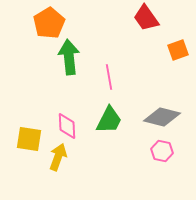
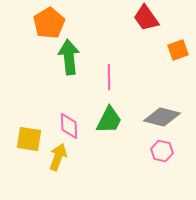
pink line: rotated 10 degrees clockwise
pink diamond: moved 2 px right
